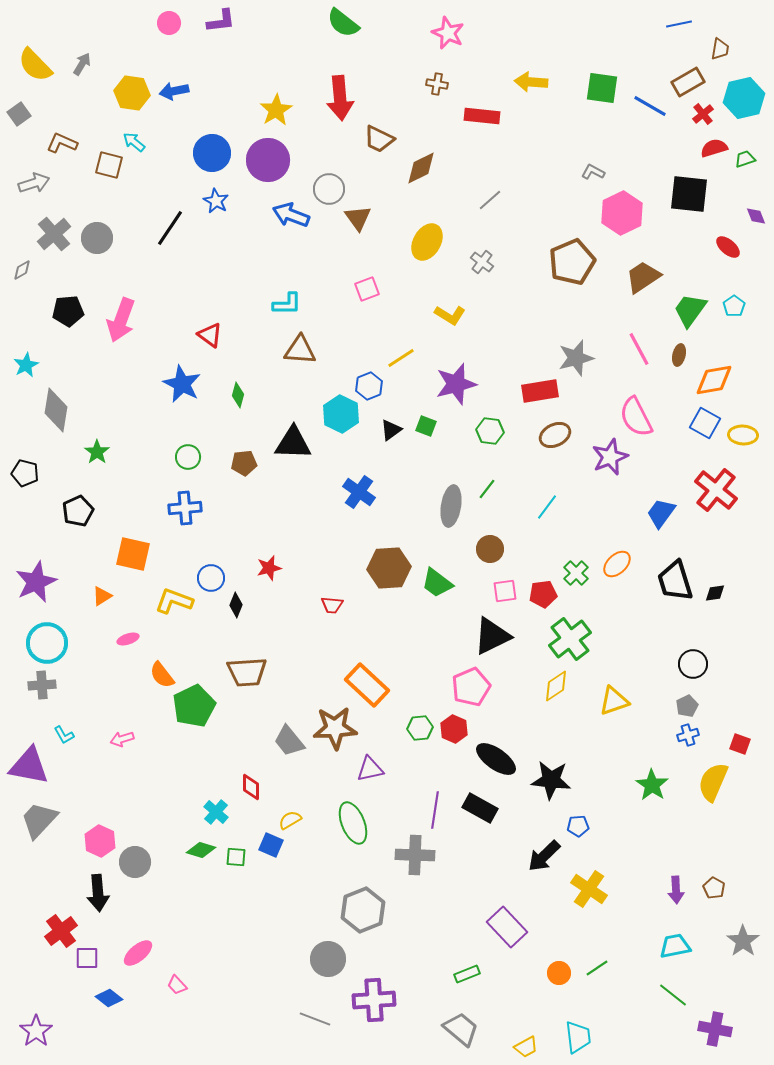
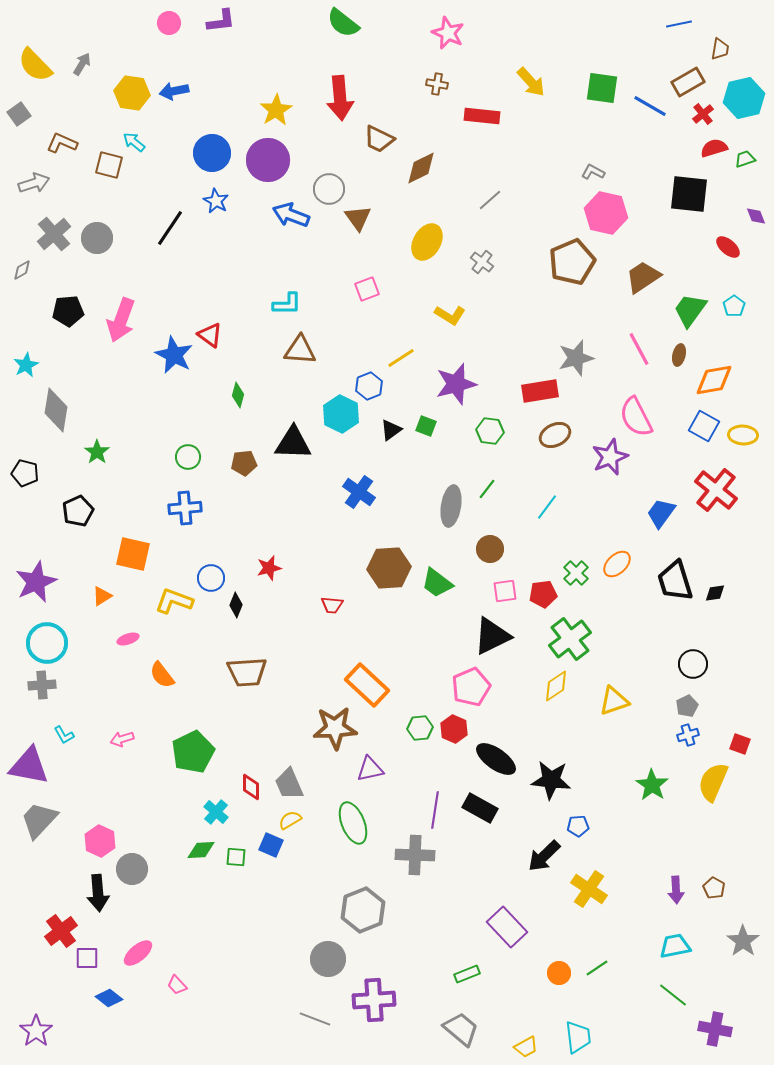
yellow arrow at (531, 82): rotated 136 degrees counterclockwise
pink hexagon at (622, 213): moved 16 px left; rotated 21 degrees counterclockwise
blue star at (182, 384): moved 8 px left, 29 px up
blue square at (705, 423): moved 1 px left, 3 px down
green pentagon at (194, 706): moved 1 px left, 46 px down
gray trapezoid at (289, 741): moved 43 px down; rotated 16 degrees clockwise
green diamond at (201, 850): rotated 20 degrees counterclockwise
gray circle at (135, 862): moved 3 px left, 7 px down
